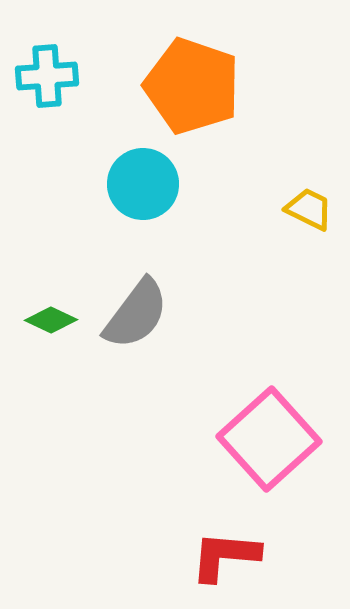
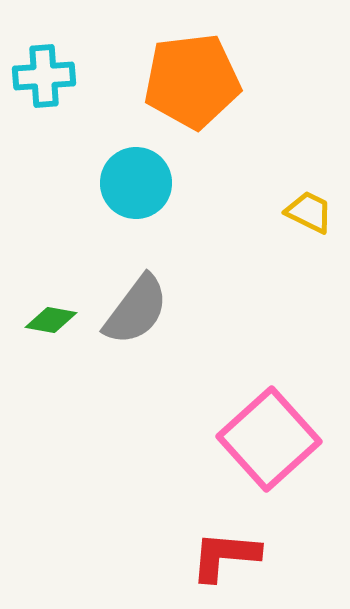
cyan cross: moved 3 px left
orange pentagon: moved 5 px up; rotated 26 degrees counterclockwise
cyan circle: moved 7 px left, 1 px up
yellow trapezoid: moved 3 px down
gray semicircle: moved 4 px up
green diamond: rotated 15 degrees counterclockwise
